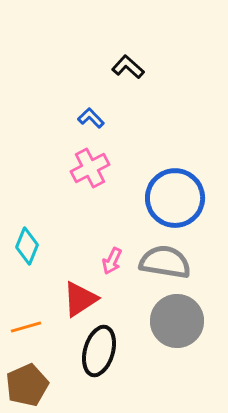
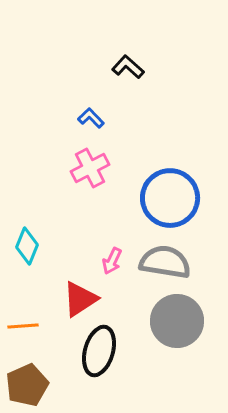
blue circle: moved 5 px left
orange line: moved 3 px left, 1 px up; rotated 12 degrees clockwise
